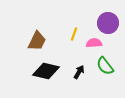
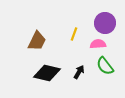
purple circle: moved 3 px left
pink semicircle: moved 4 px right, 1 px down
black diamond: moved 1 px right, 2 px down
